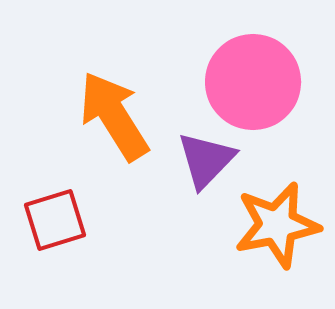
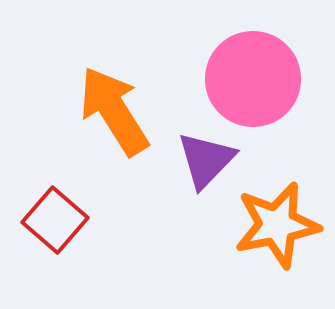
pink circle: moved 3 px up
orange arrow: moved 5 px up
red square: rotated 32 degrees counterclockwise
